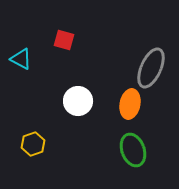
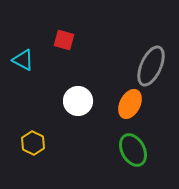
cyan triangle: moved 2 px right, 1 px down
gray ellipse: moved 2 px up
orange ellipse: rotated 16 degrees clockwise
yellow hexagon: moved 1 px up; rotated 15 degrees counterclockwise
green ellipse: rotated 8 degrees counterclockwise
